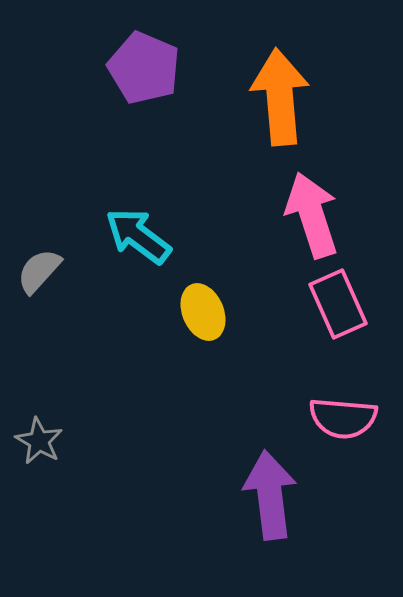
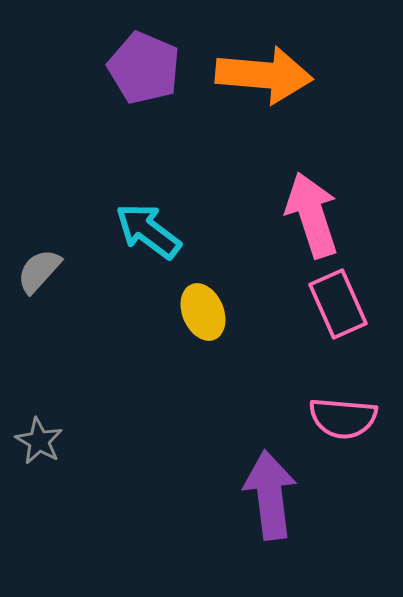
orange arrow: moved 16 px left, 22 px up; rotated 100 degrees clockwise
cyan arrow: moved 10 px right, 5 px up
